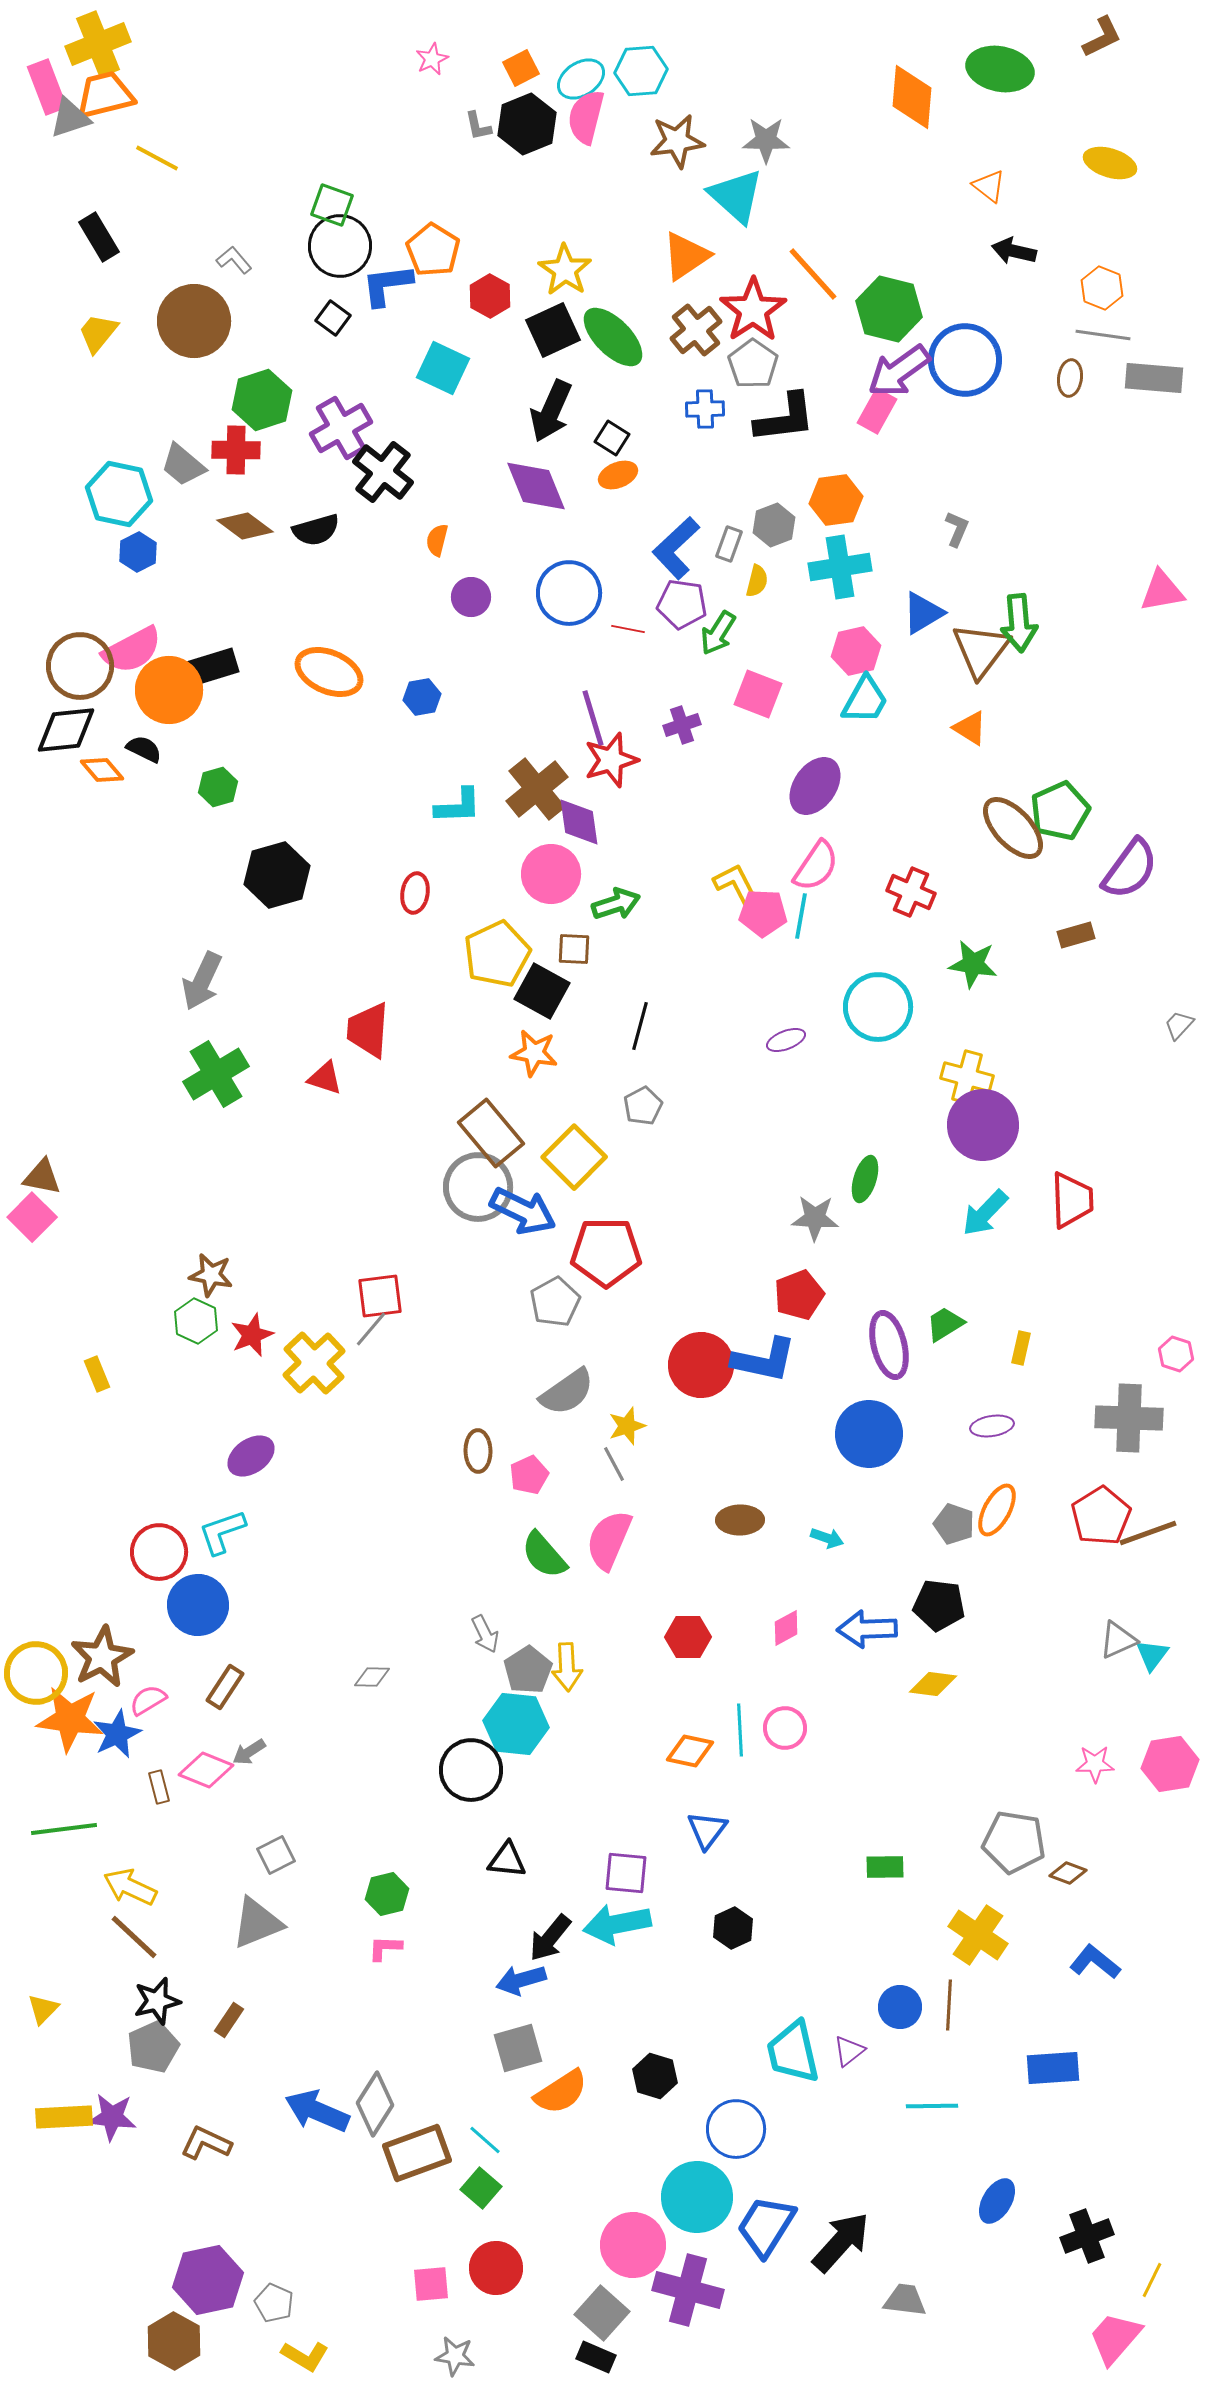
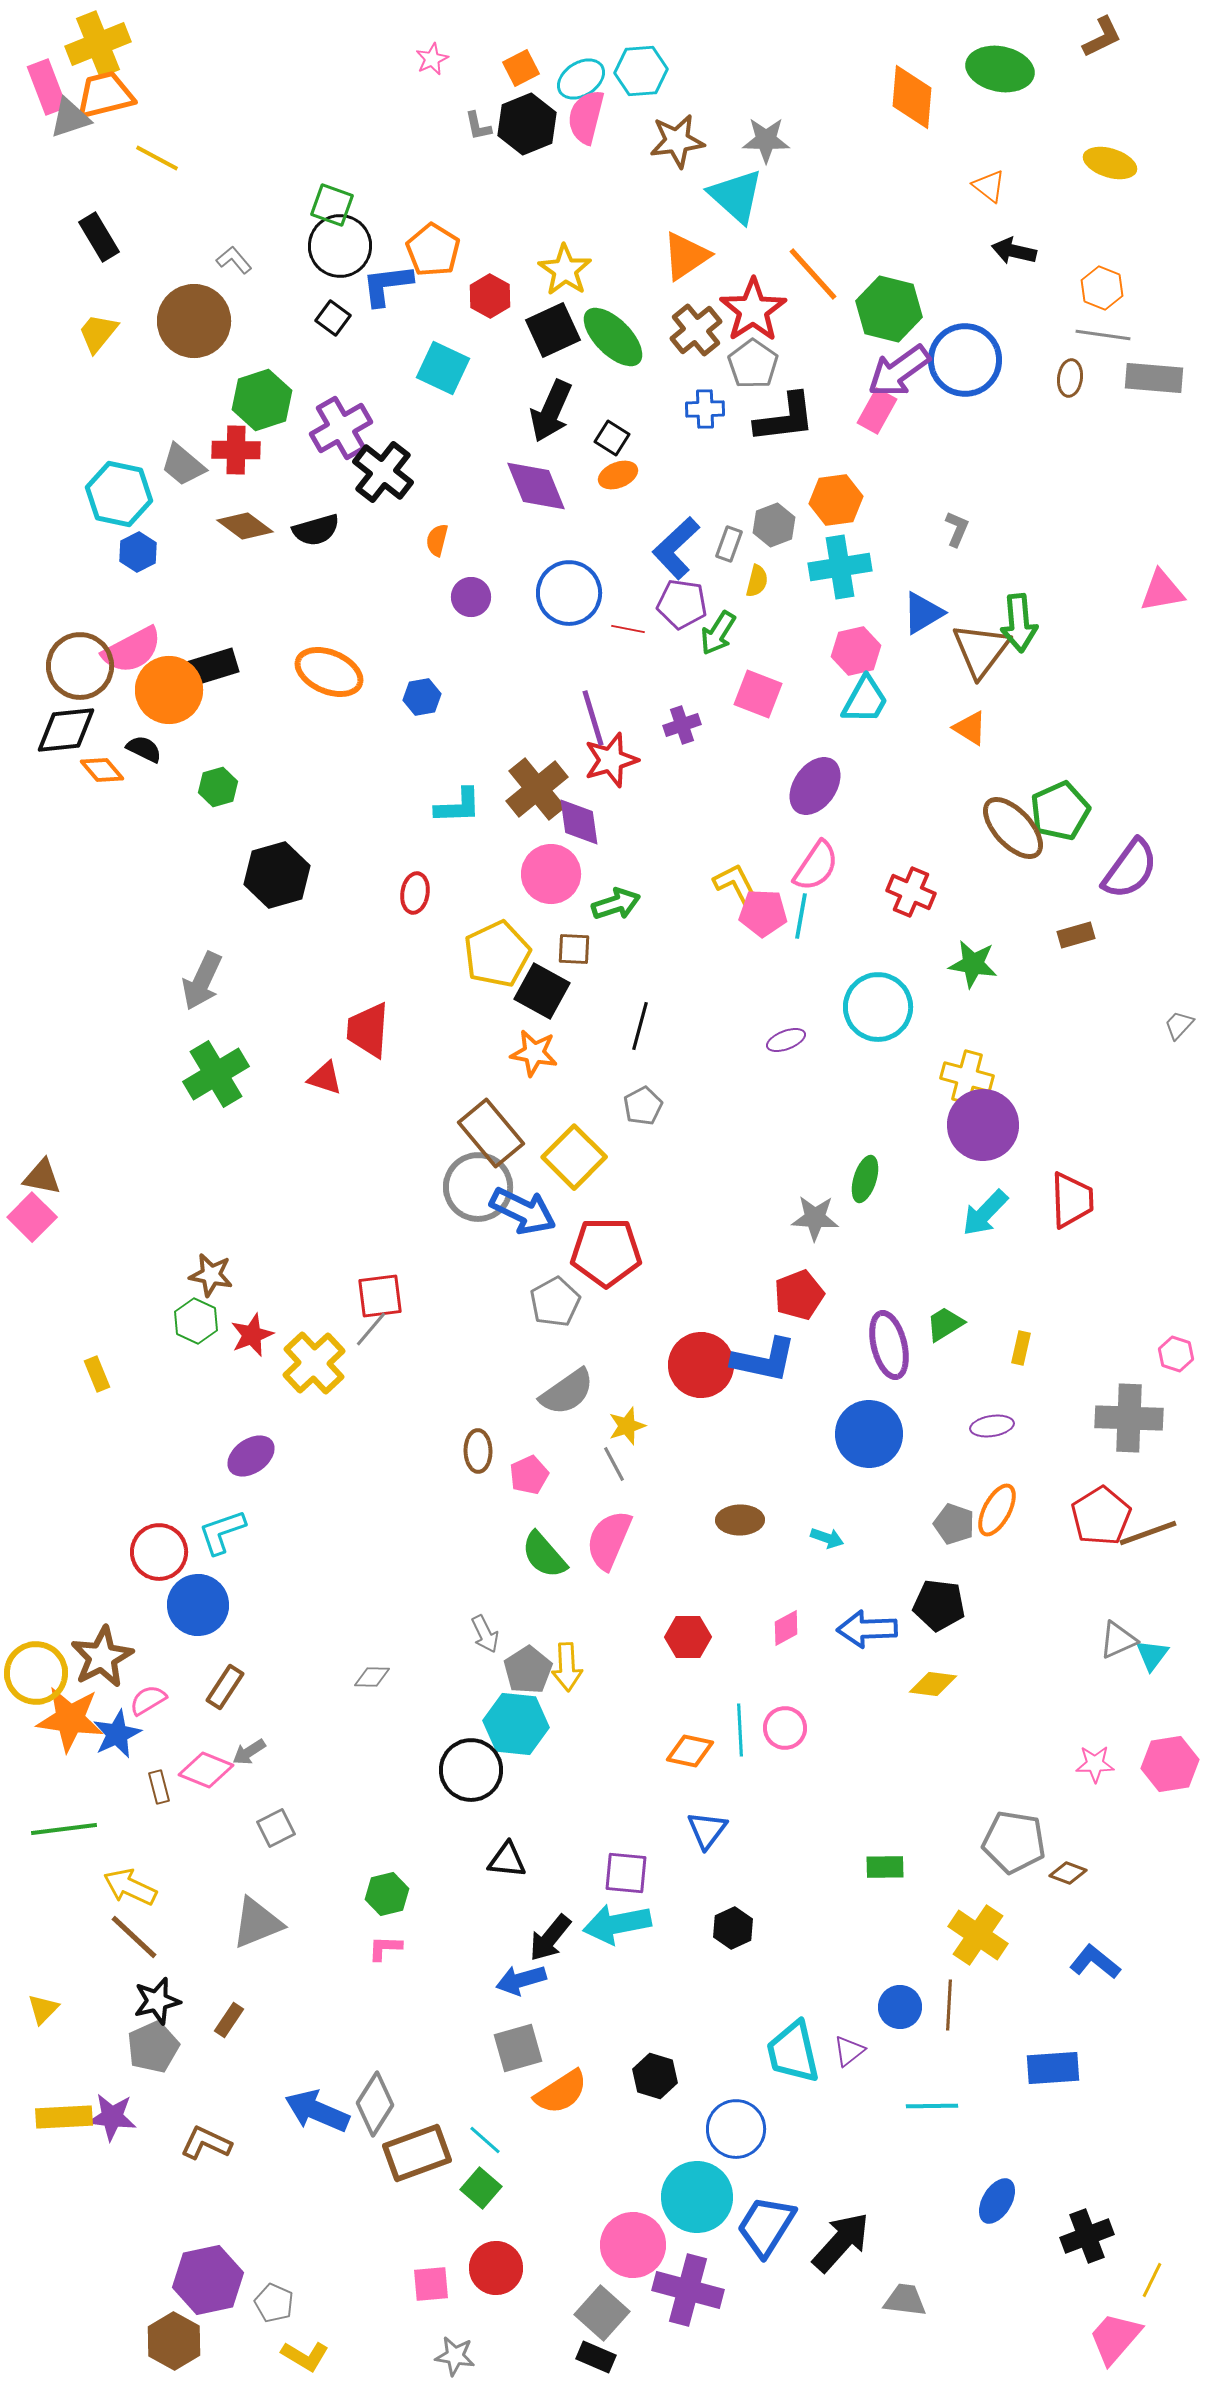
gray square at (276, 1855): moved 27 px up
